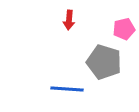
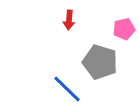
gray pentagon: moved 4 px left
blue line: rotated 40 degrees clockwise
